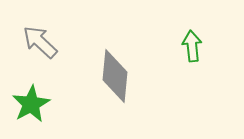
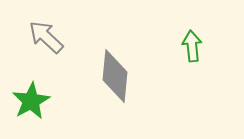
gray arrow: moved 6 px right, 5 px up
green star: moved 3 px up
